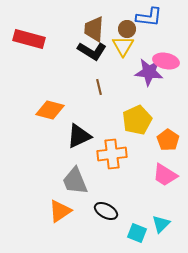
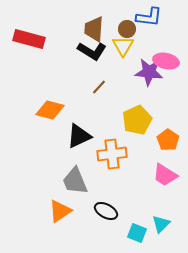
brown line: rotated 56 degrees clockwise
